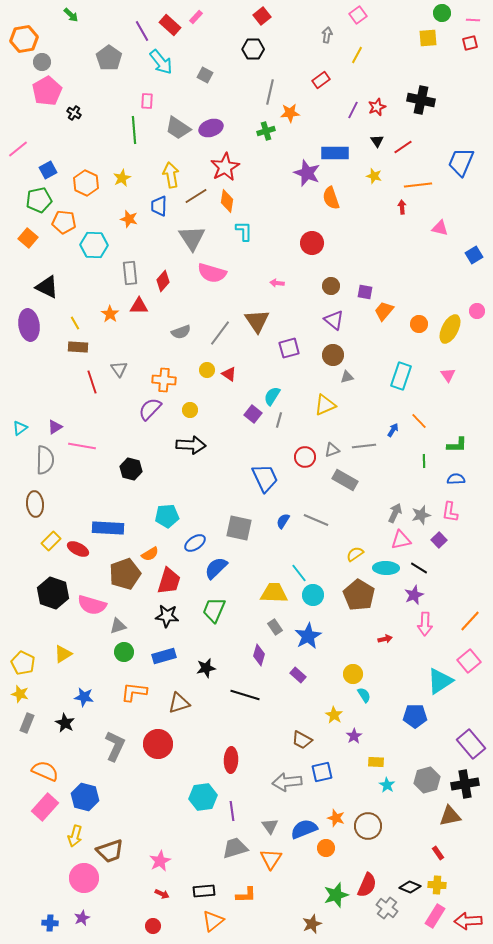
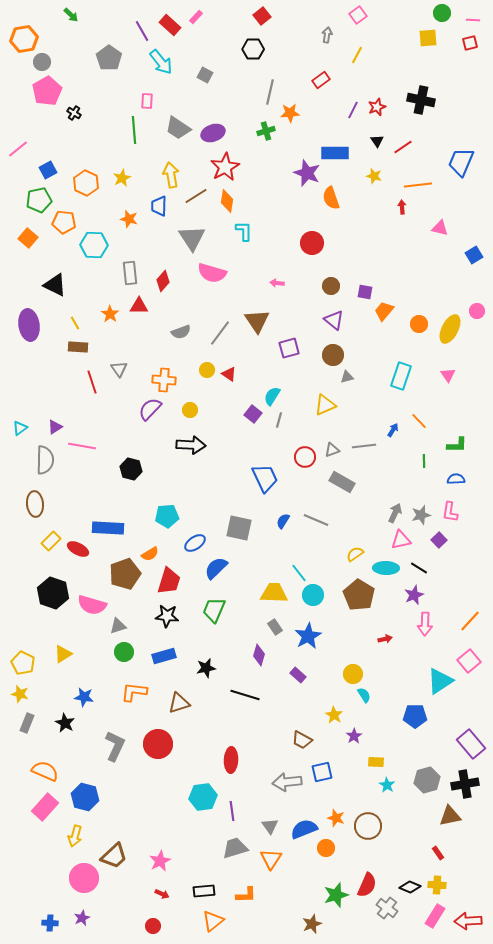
purple ellipse at (211, 128): moved 2 px right, 5 px down
black triangle at (47, 287): moved 8 px right, 2 px up
gray rectangle at (345, 480): moved 3 px left, 2 px down
brown trapezoid at (110, 851): moved 4 px right, 5 px down; rotated 24 degrees counterclockwise
